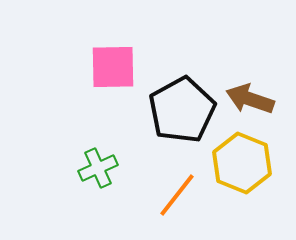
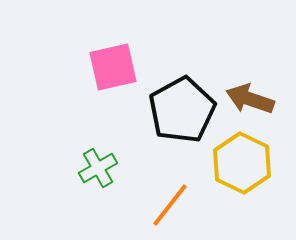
pink square: rotated 12 degrees counterclockwise
yellow hexagon: rotated 4 degrees clockwise
green cross: rotated 6 degrees counterclockwise
orange line: moved 7 px left, 10 px down
